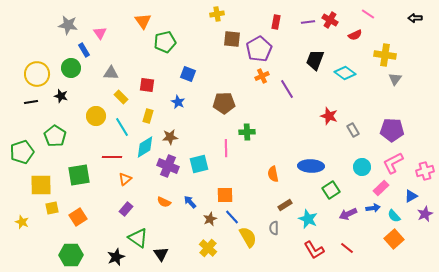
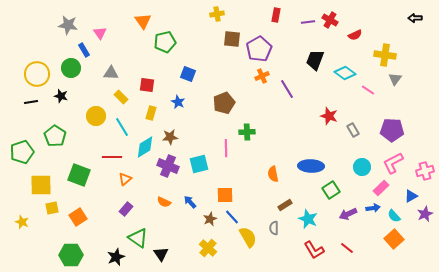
pink line at (368, 14): moved 76 px down
red rectangle at (276, 22): moved 7 px up
brown pentagon at (224, 103): rotated 20 degrees counterclockwise
yellow rectangle at (148, 116): moved 3 px right, 3 px up
green square at (79, 175): rotated 30 degrees clockwise
